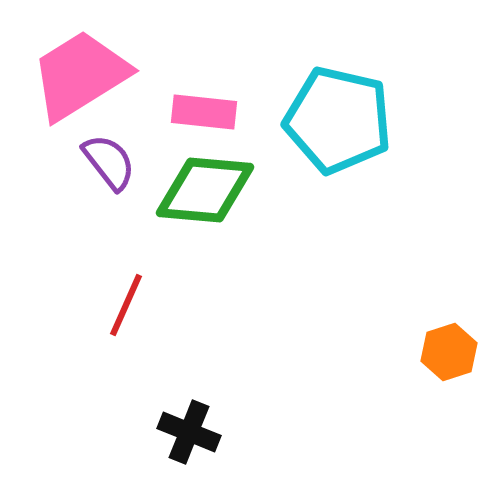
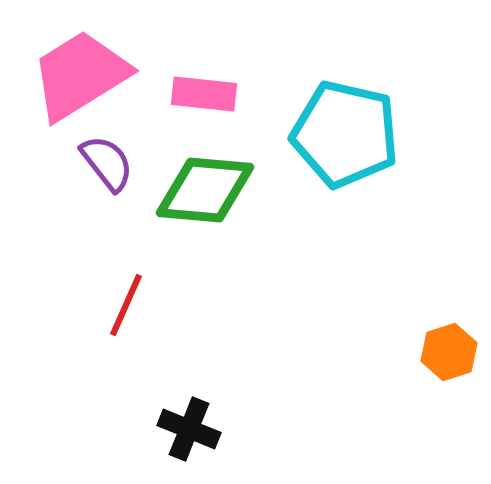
pink rectangle: moved 18 px up
cyan pentagon: moved 7 px right, 14 px down
purple semicircle: moved 2 px left, 1 px down
black cross: moved 3 px up
